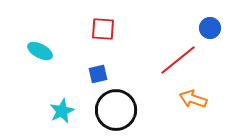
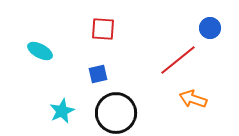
black circle: moved 3 px down
